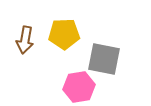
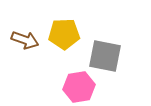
brown arrow: rotated 80 degrees counterclockwise
gray square: moved 1 px right, 3 px up
